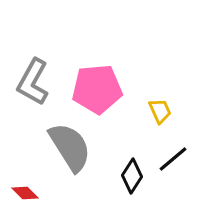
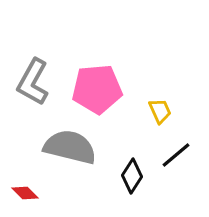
gray semicircle: rotated 44 degrees counterclockwise
black line: moved 3 px right, 4 px up
